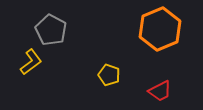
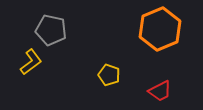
gray pentagon: rotated 16 degrees counterclockwise
